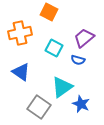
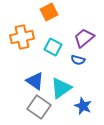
orange square: rotated 36 degrees clockwise
orange cross: moved 2 px right, 4 px down
cyan square: moved 1 px left, 1 px up
blue triangle: moved 14 px right, 9 px down
cyan triangle: moved 1 px left, 1 px down
blue star: moved 2 px right, 2 px down
